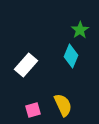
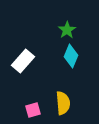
green star: moved 13 px left
white rectangle: moved 3 px left, 4 px up
yellow semicircle: moved 2 px up; rotated 20 degrees clockwise
